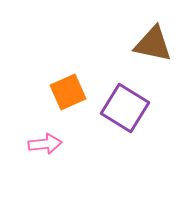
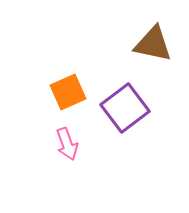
purple square: rotated 21 degrees clockwise
pink arrow: moved 22 px right; rotated 76 degrees clockwise
